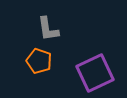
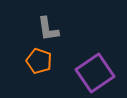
purple square: rotated 9 degrees counterclockwise
